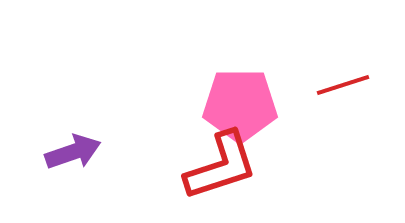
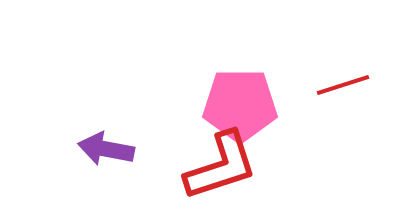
purple arrow: moved 33 px right, 3 px up; rotated 150 degrees counterclockwise
